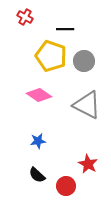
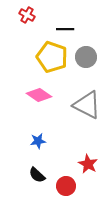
red cross: moved 2 px right, 2 px up
yellow pentagon: moved 1 px right, 1 px down
gray circle: moved 2 px right, 4 px up
